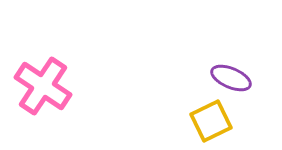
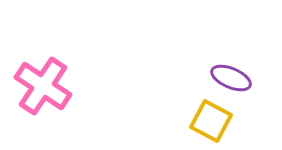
yellow square: rotated 36 degrees counterclockwise
